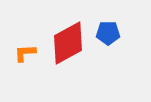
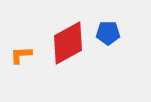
orange L-shape: moved 4 px left, 2 px down
